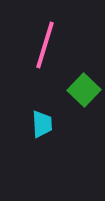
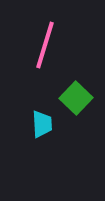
green square: moved 8 px left, 8 px down
